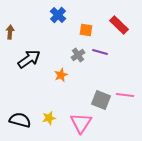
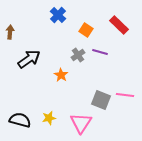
orange square: rotated 24 degrees clockwise
orange star: rotated 16 degrees counterclockwise
